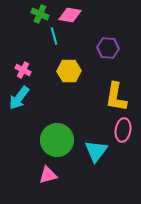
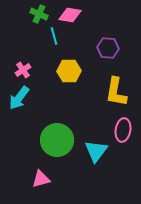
green cross: moved 1 px left
pink cross: rotated 28 degrees clockwise
yellow L-shape: moved 5 px up
pink triangle: moved 7 px left, 4 px down
